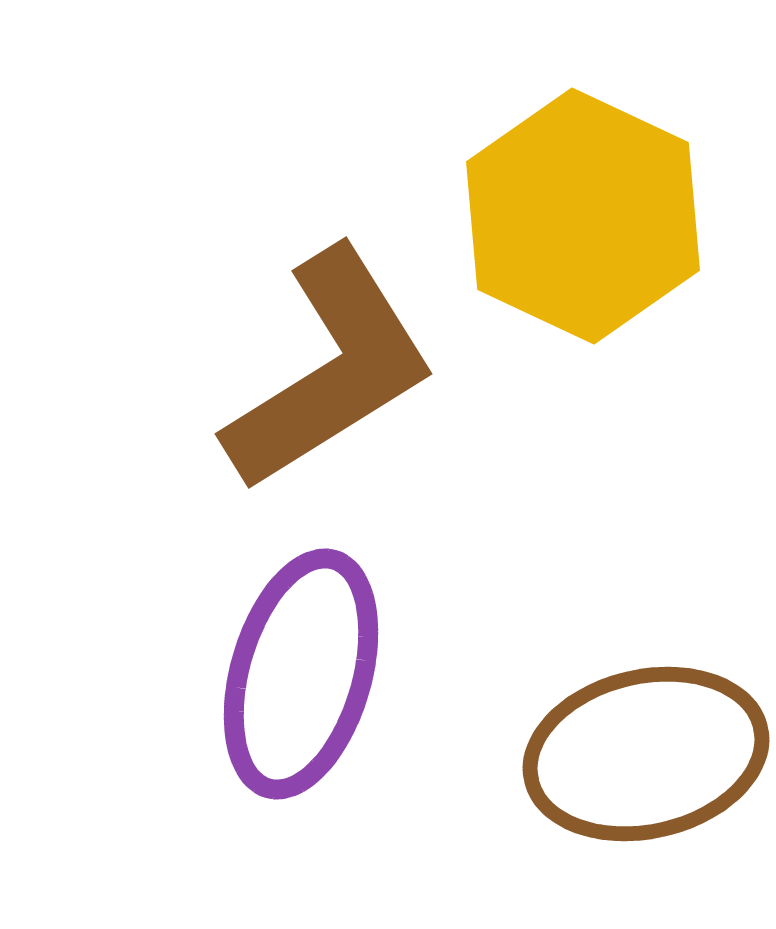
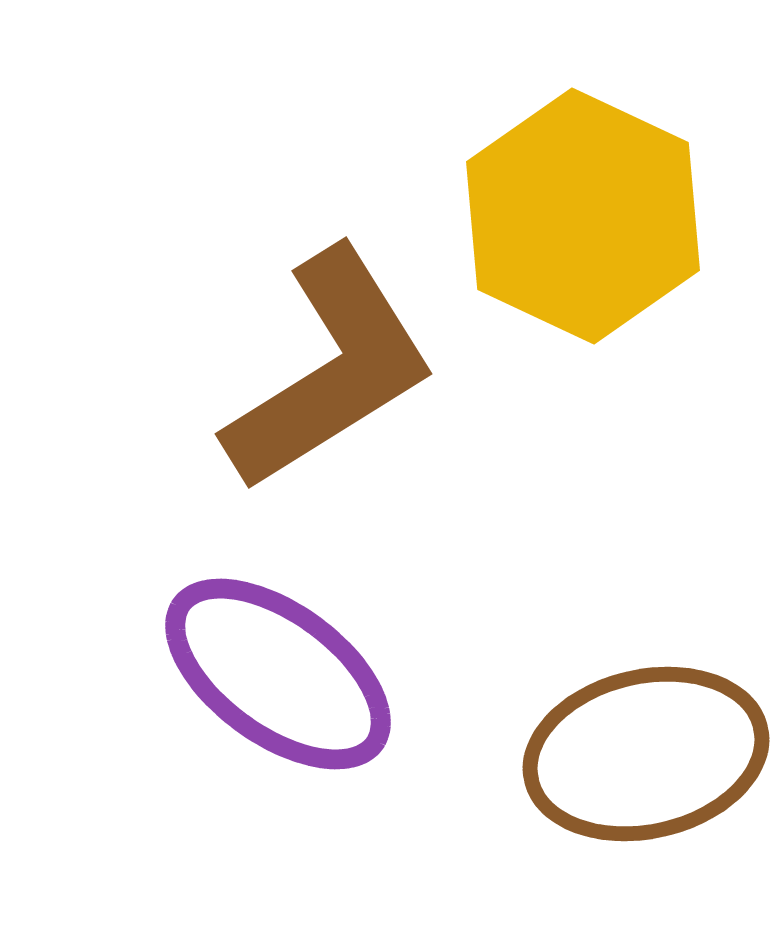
purple ellipse: moved 23 px left; rotated 70 degrees counterclockwise
